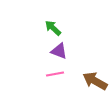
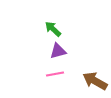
green arrow: moved 1 px down
purple triangle: moved 1 px left; rotated 36 degrees counterclockwise
